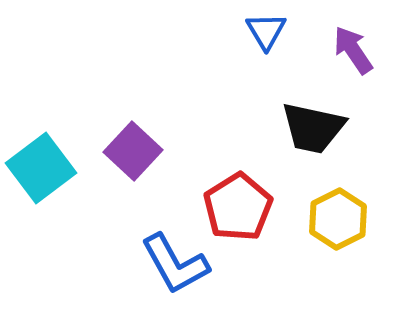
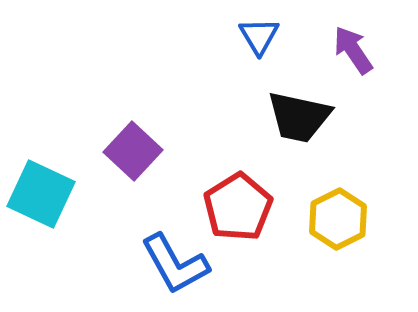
blue triangle: moved 7 px left, 5 px down
black trapezoid: moved 14 px left, 11 px up
cyan square: moved 26 px down; rotated 28 degrees counterclockwise
